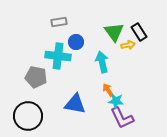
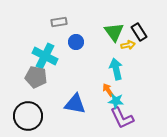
cyan cross: moved 13 px left; rotated 20 degrees clockwise
cyan arrow: moved 14 px right, 7 px down
